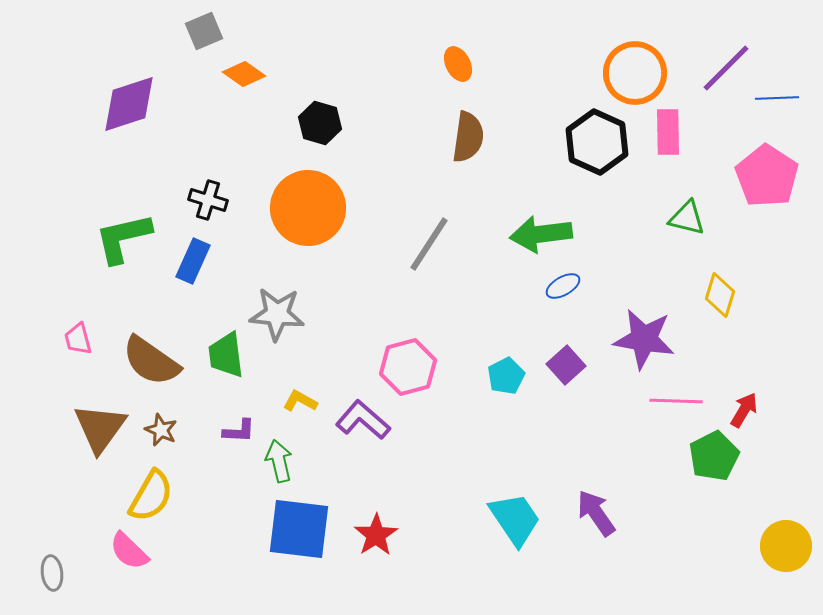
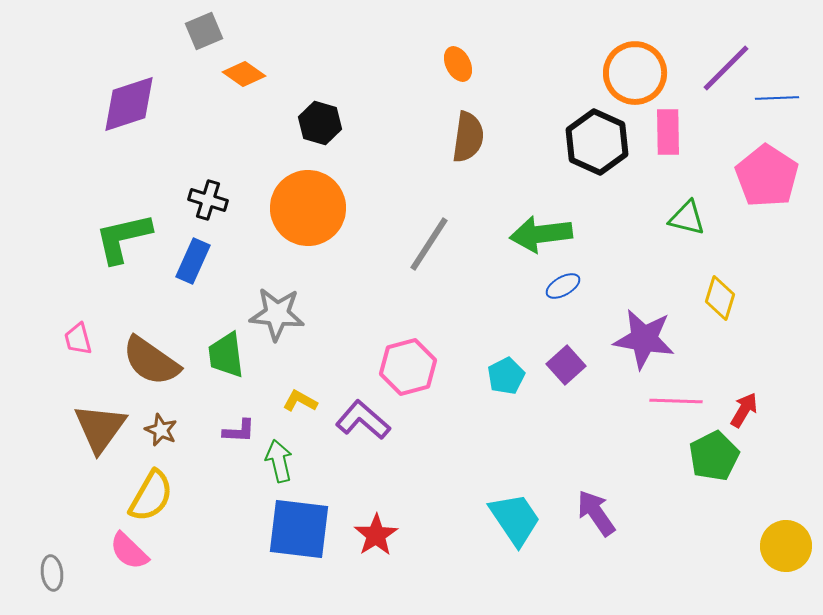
yellow diamond at (720, 295): moved 3 px down
